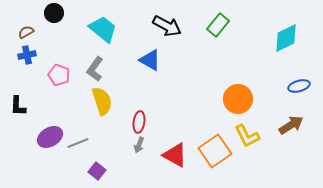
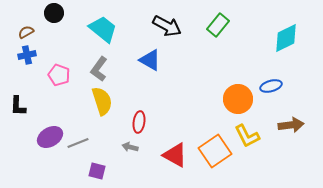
gray L-shape: moved 4 px right
blue ellipse: moved 28 px left
brown arrow: rotated 25 degrees clockwise
gray arrow: moved 9 px left, 2 px down; rotated 84 degrees clockwise
purple square: rotated 24 degrees counterclockwise
